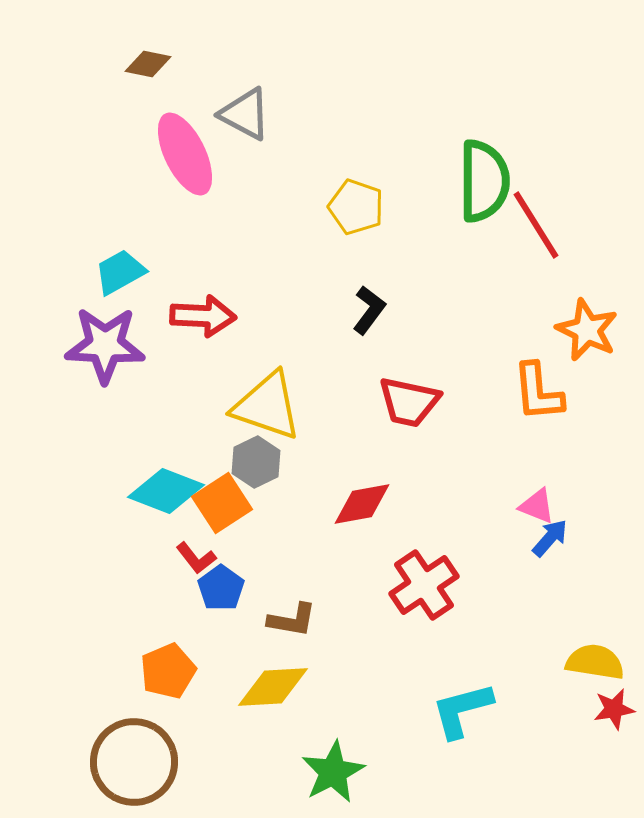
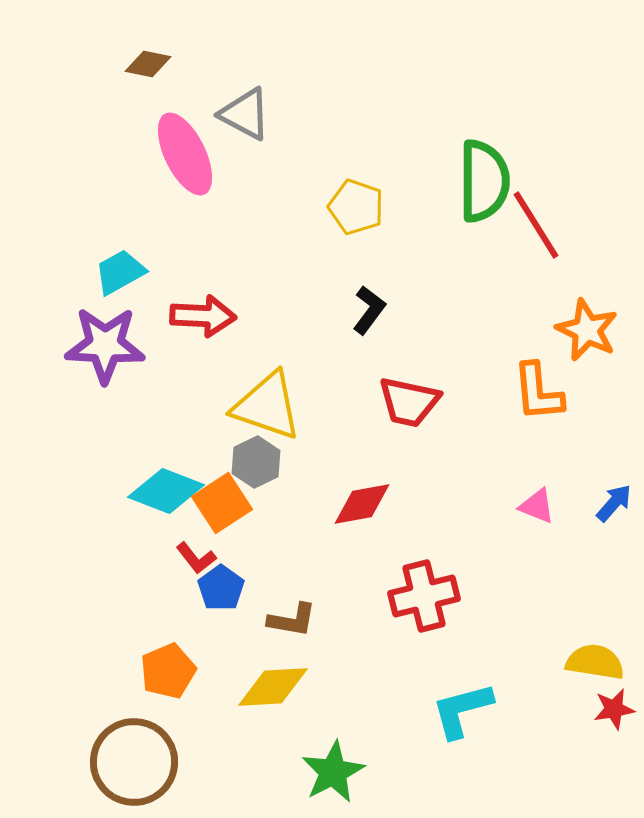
blue arrow: moved 64 px right, 35 px up
red cross: moved 11 px down; rotated 20 degrees clockwise
